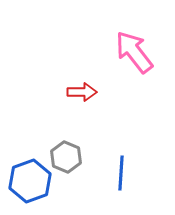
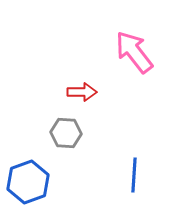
gray hexagon: moved 24 px up; rotated 20 degrees counterclockwise
blue line: moved 13 px right, 2 px down
blue hexagon: moved 2 px left, 1 px down
